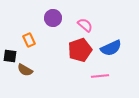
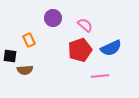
brown semicircle: rotated 35 degrees counterclockwise
